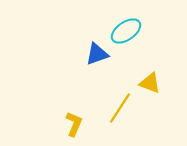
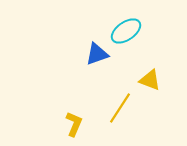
yellow triangle: moved 3 px up
